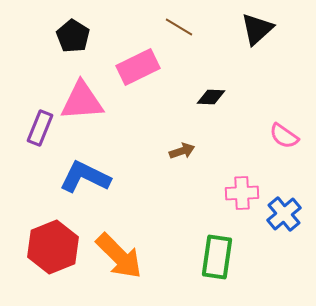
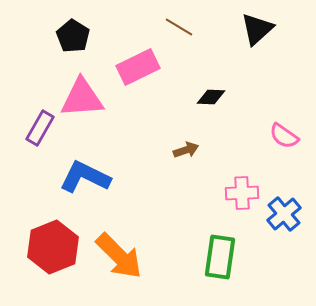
pink triangle: moved 3 px up
purple rectangle: rotated 8 degrees clockwise
brown arrow: moved 4 px right, 1 px up
green rectangle: moved 3 px right
